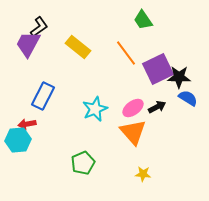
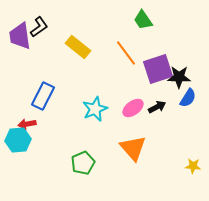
purple trapezoid: moved 8 px left, 8 px up; rotated 36 degrees counterclockwise
purple square: rotated 8 degrees clockwise
blue semicircle: rotated 90 degrees clockwise
orange triangle: moved 16 px down
yellow star: moved 50 px right, 8 px up
